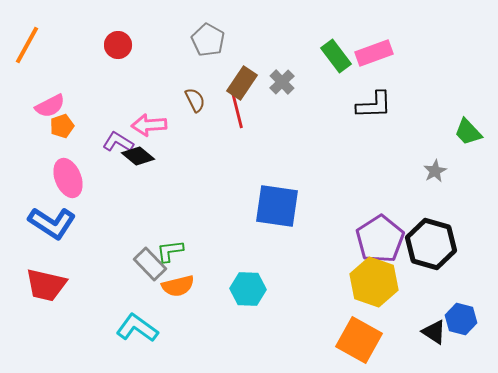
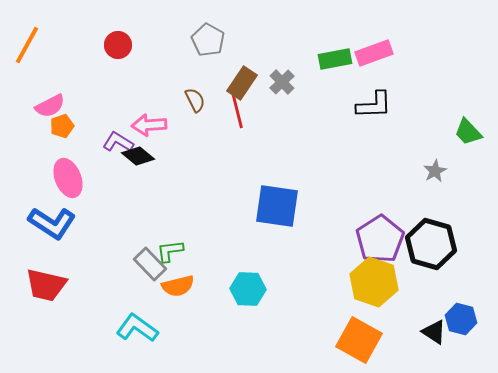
green rectangle: moved 1 px left, 3 px down; rotated 64 degrees counterclockwise
